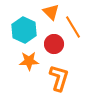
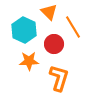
orange triangle: moved 2 px left
